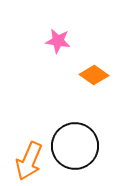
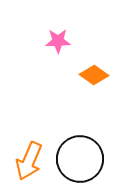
pink star: rotated 10 degrees counterclockwise
black circle: moved 5 px right, 13 px down
